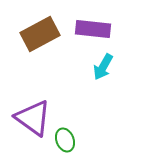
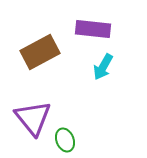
brown rectangle: moved 18 px down
purple triangle: rotated 15 degrees clockwise
